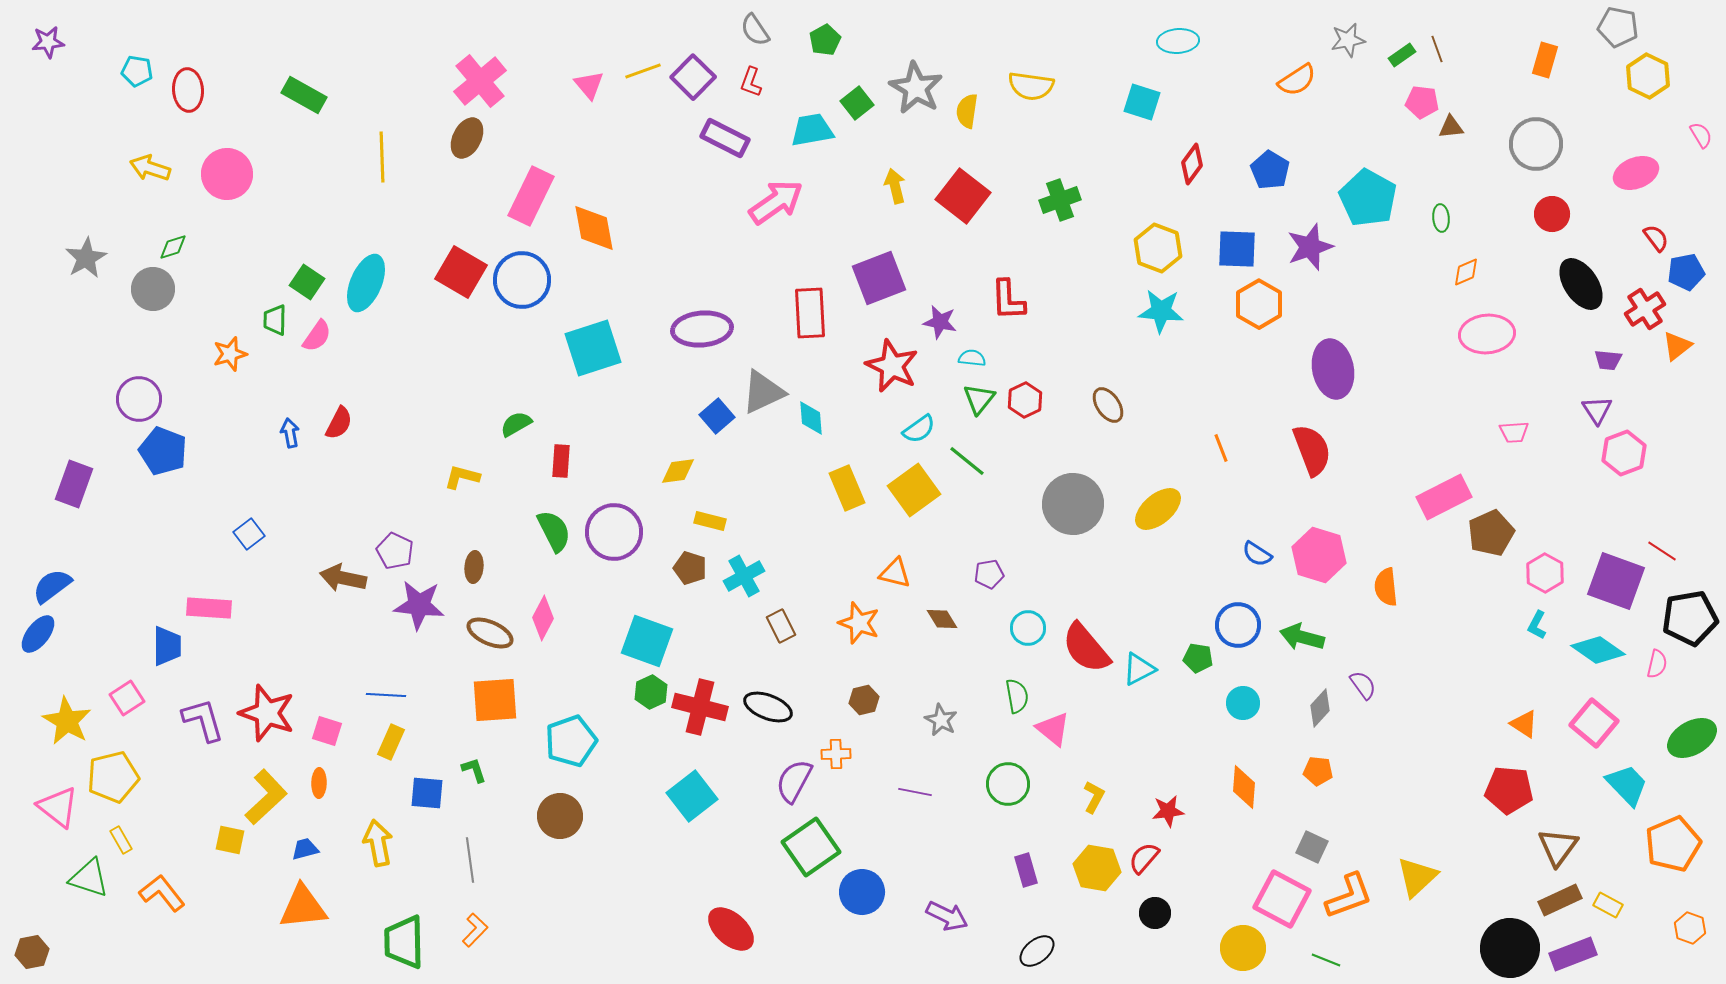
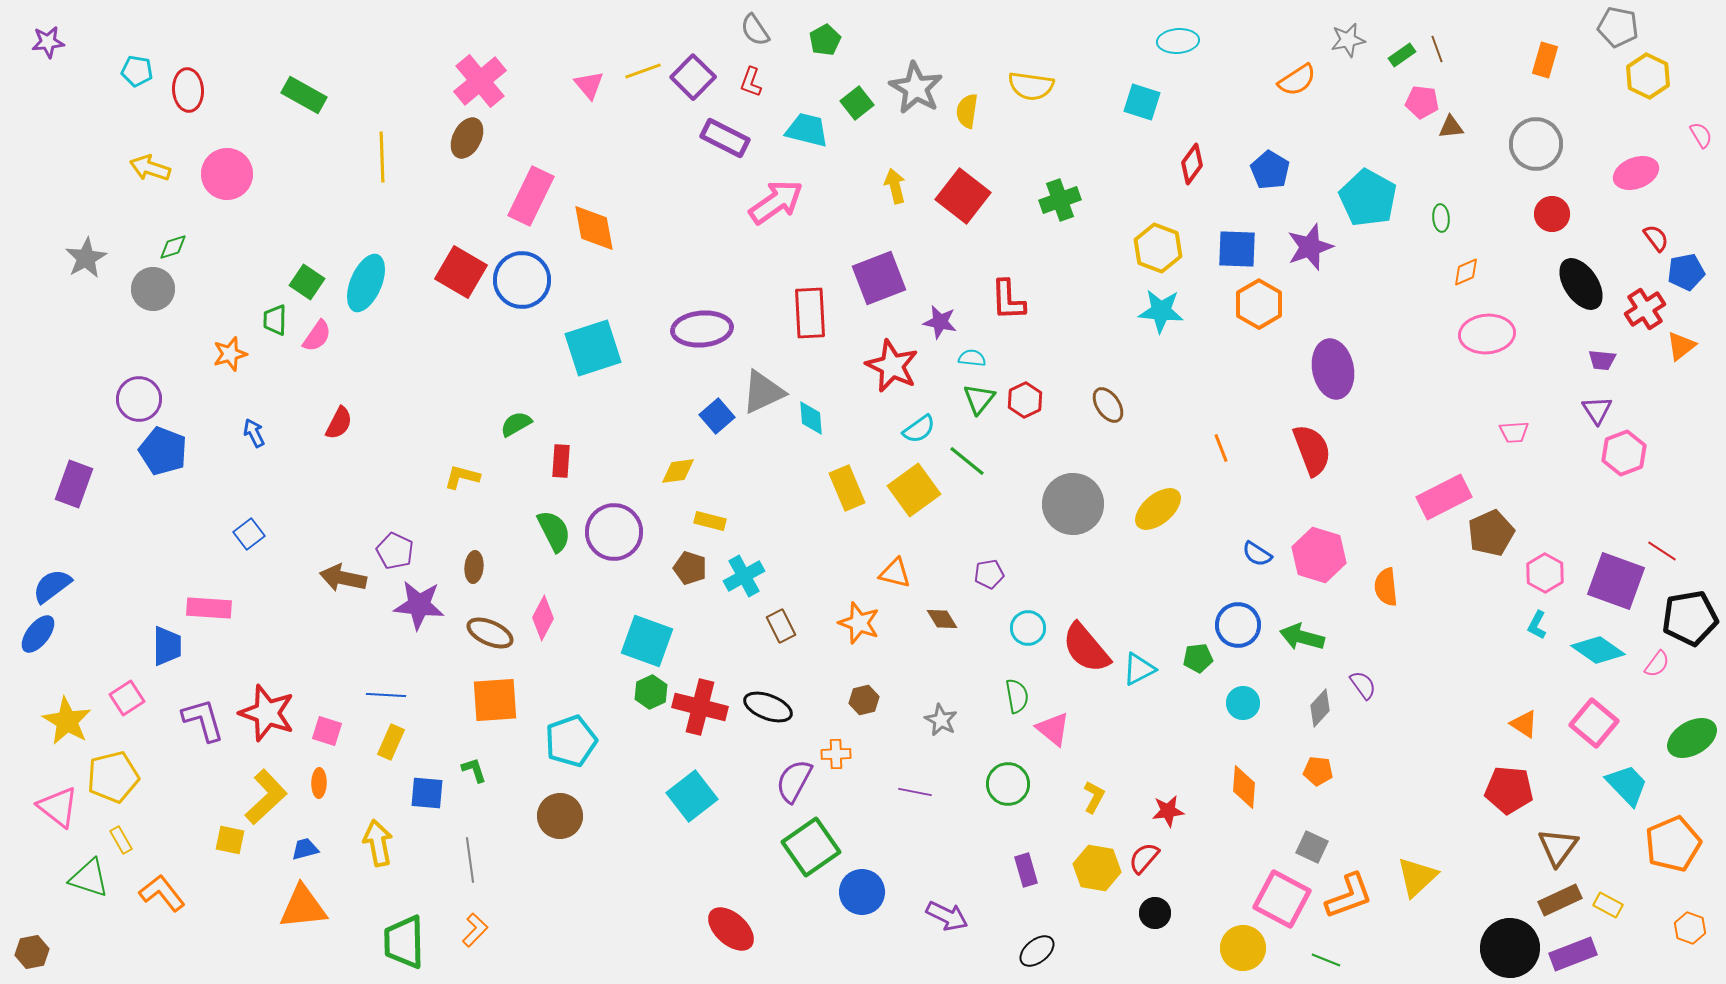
cyan trapezoid at (812, 130): moved 5 px left; rotated 24 degrees clockwise
orange triangle at (1677, 346): moved 4 px right
purple trapezoid at (1608, 360): moved 6 px left
blue arrow at (290, 433): moved 36 px left; rotated 16 degrees counterclockwise
green pentagon at (1198, 658): rotated 16 degrees counterclockwise
pink semicircle at (1657, 664): rotated 24 degrees clockwise
